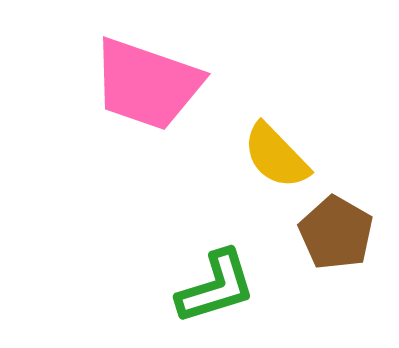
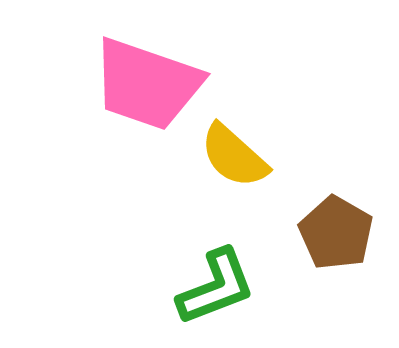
yellow semicircle: moved 42 px left; rotated 4 degrees counterclockwise
green L-shape: rotated 4 degrees counterclockwise
